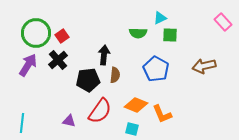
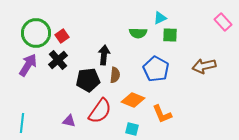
orange diamond: moved 3 px left, 5 px up
